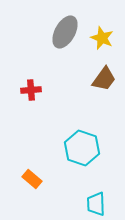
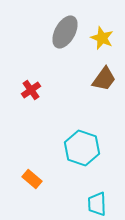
red cross: rotated 30 degrees counterclockwise
cyan trapezoid: moved 1 px right
